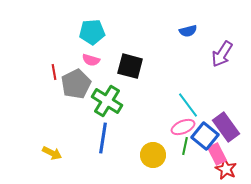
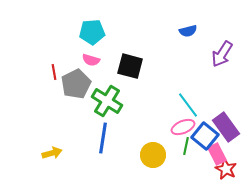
green line: moved 1 px right
yellow arrow: rotated 42 degrees counterclockwise
